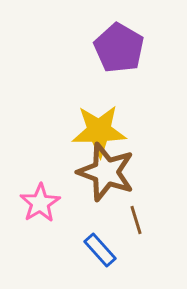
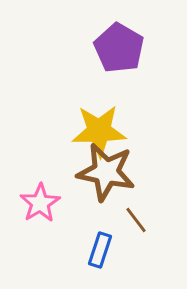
brown star: rotated 8 degrees counterclockwise
brown line: rotated 20 degrees counterclockwise
blue rectangle: rotated 60 degrees clockwise
